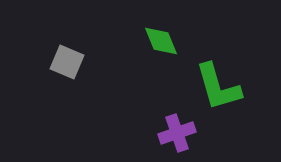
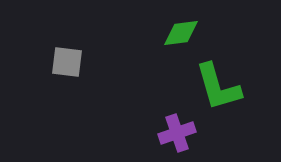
green diamond: moved 20 px right, 8 px up; rotated 75 degrees counterclockwise
gray square: rotated 16 degrees counterclockwise
